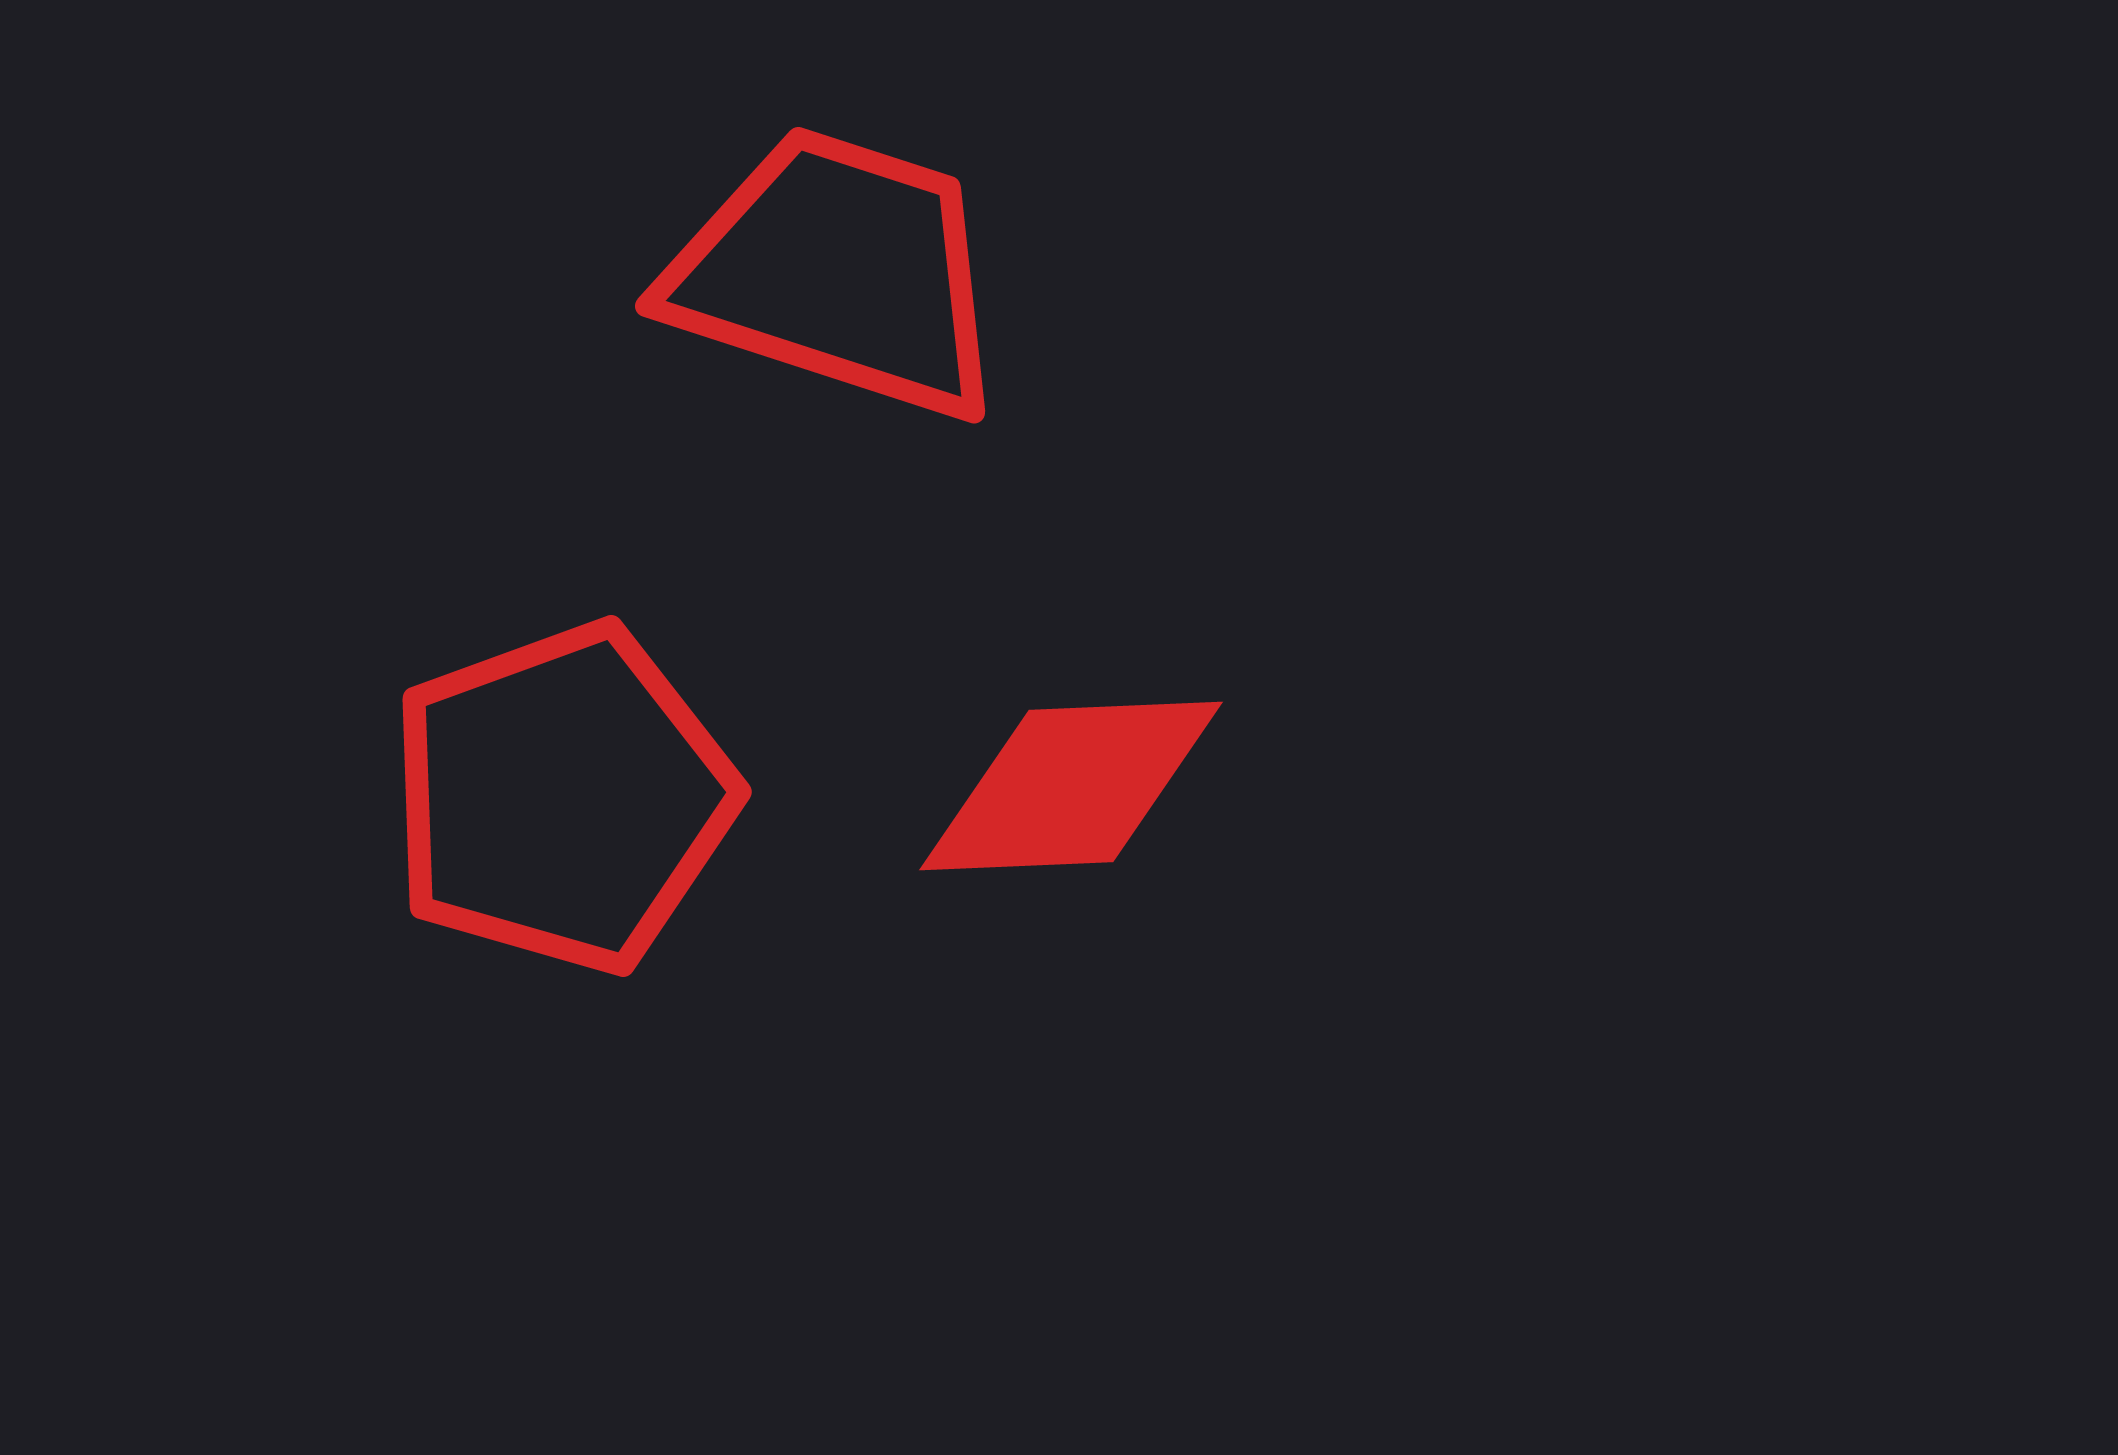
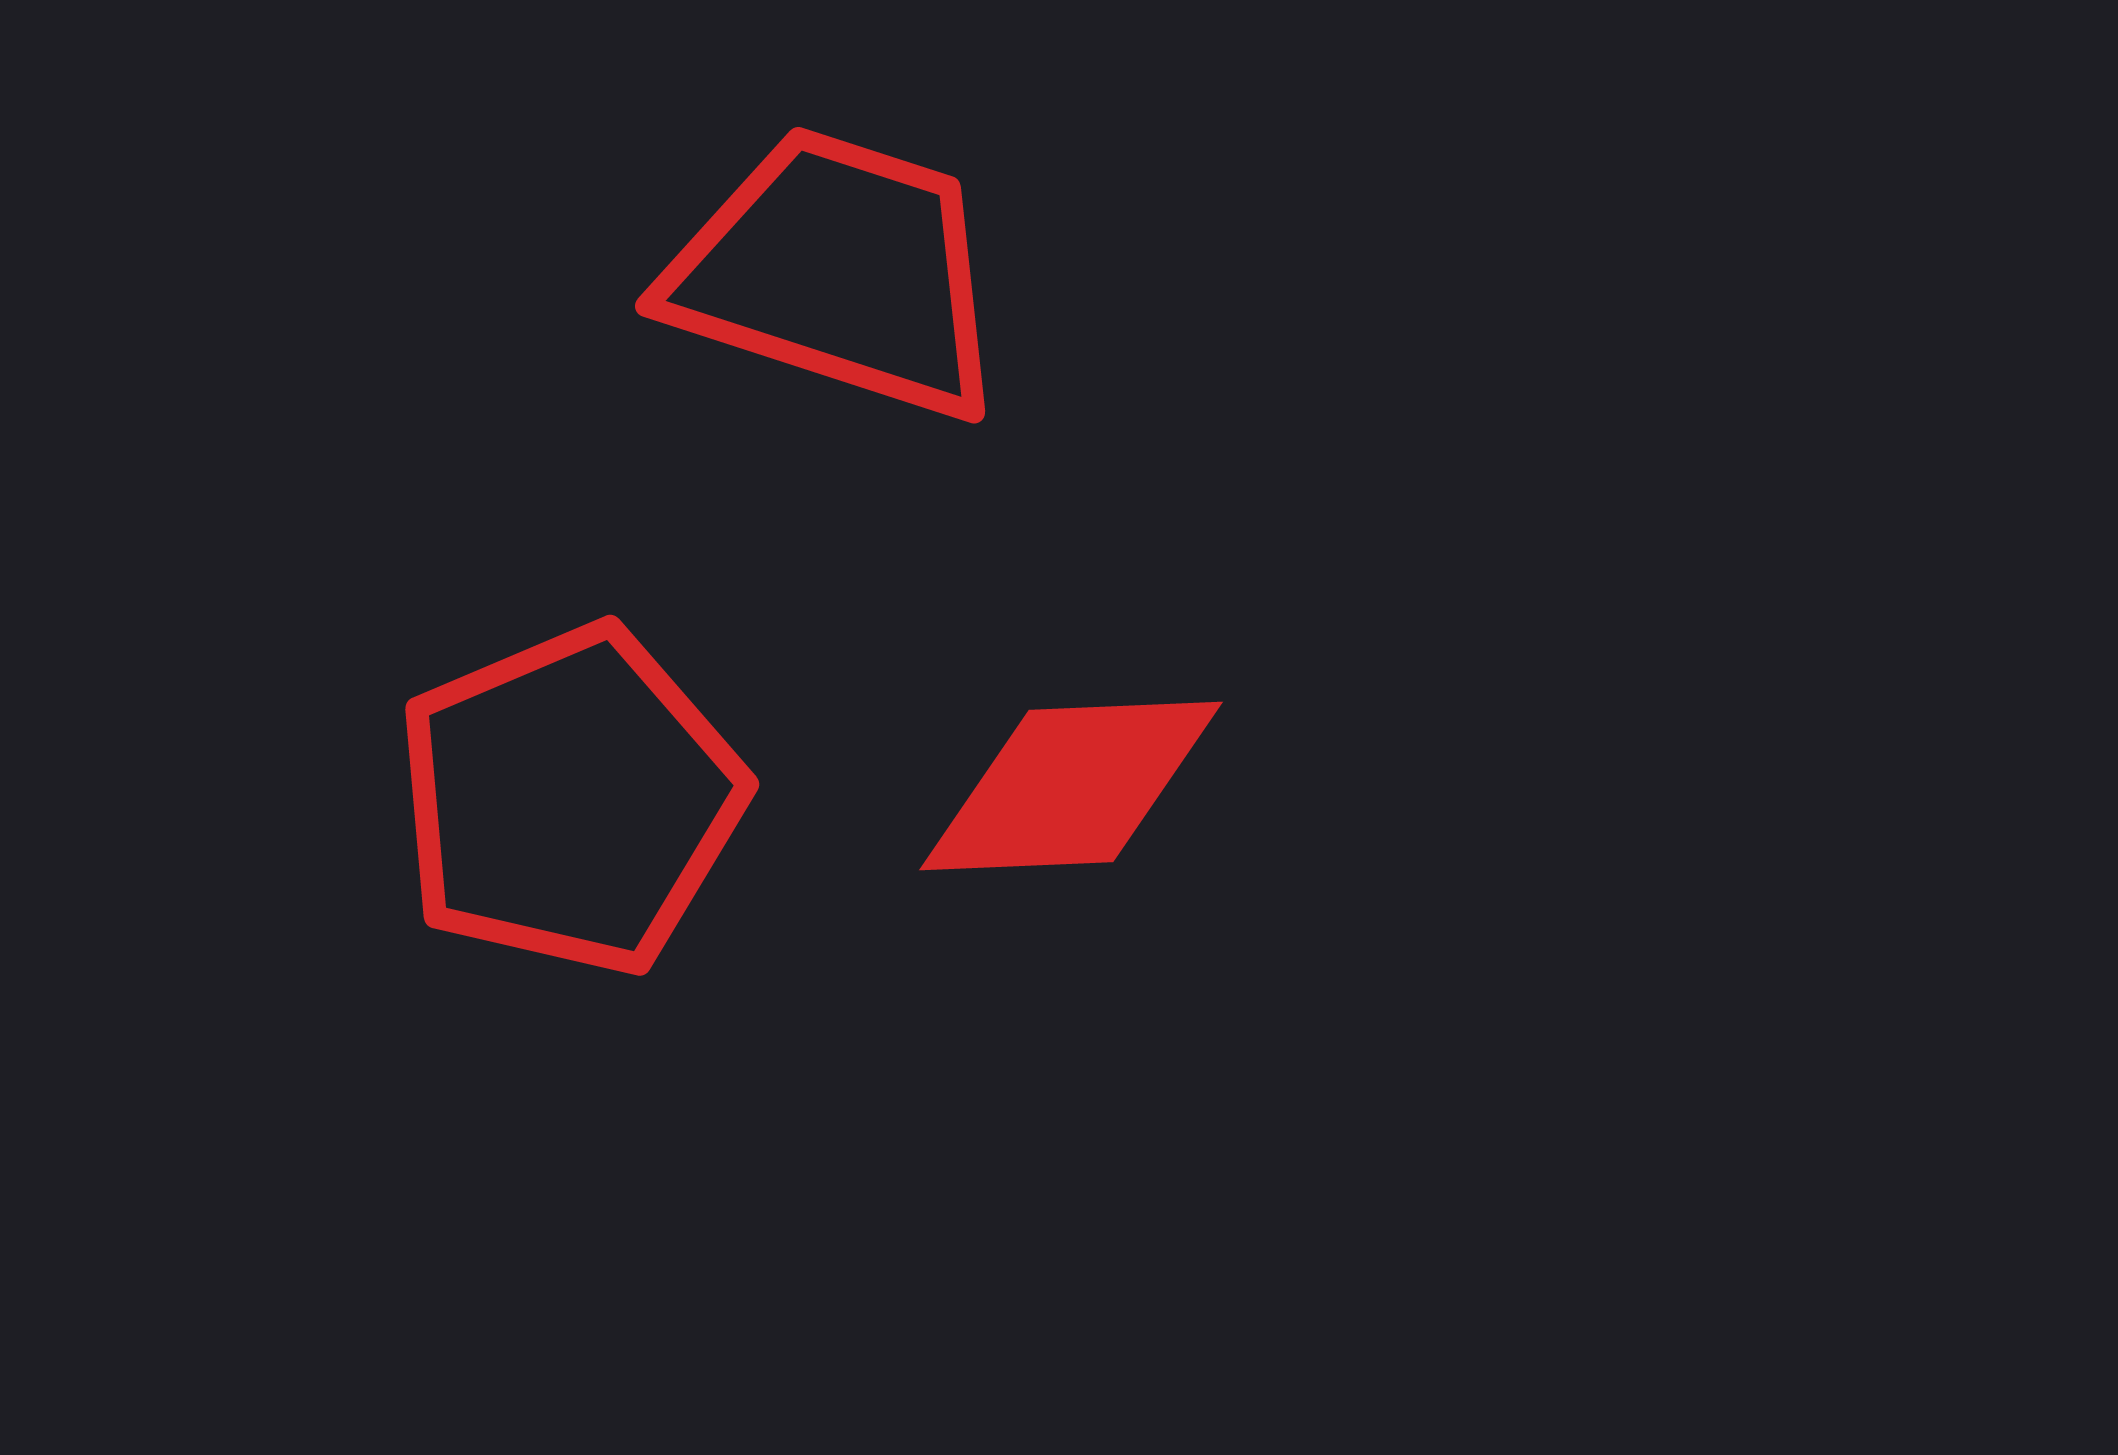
red pentagon: moved 8 px right, 2 px down; rotated 3 degrees counterclockwise
